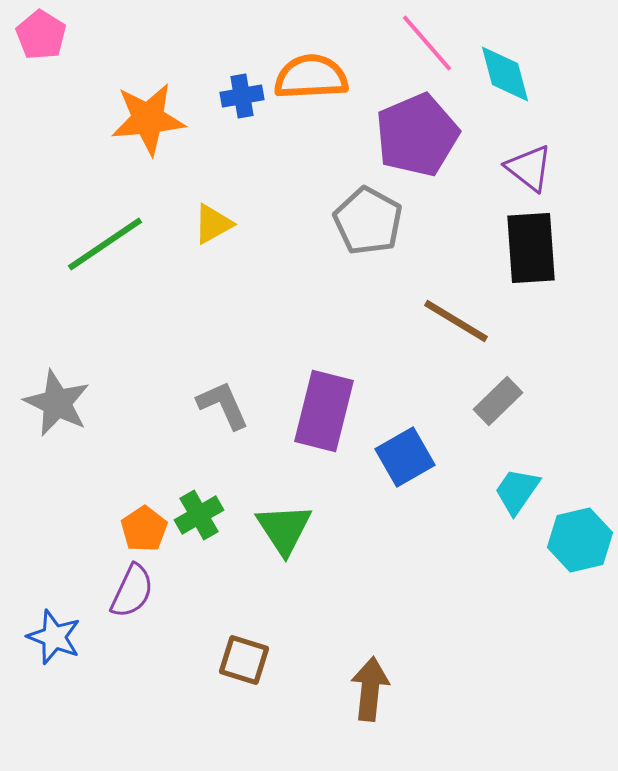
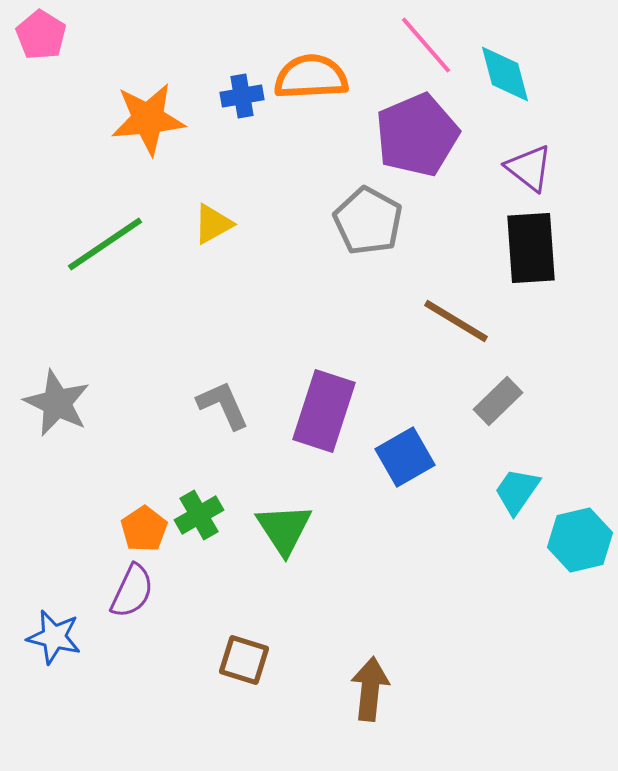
pink line: moved 1 px left, 2 px down
purple rectangle: rotated 4 degrees clockwise
blue star: rotated 8 degrees counterclockwise
